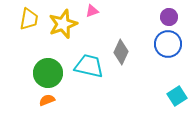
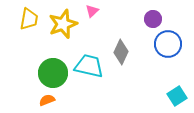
pink triangle: rotated 24 degrees counterclockwise
purple circle: moved 16 px left, 2 px down
green circle: moved 5 px right
